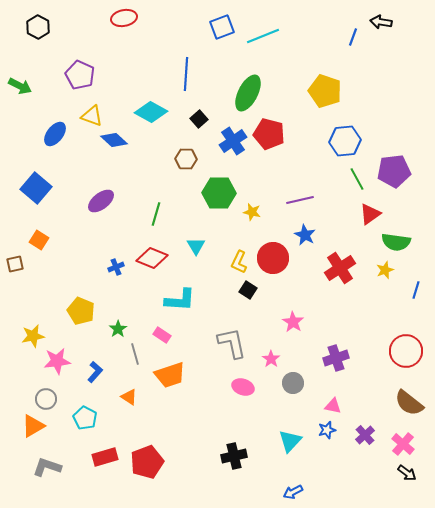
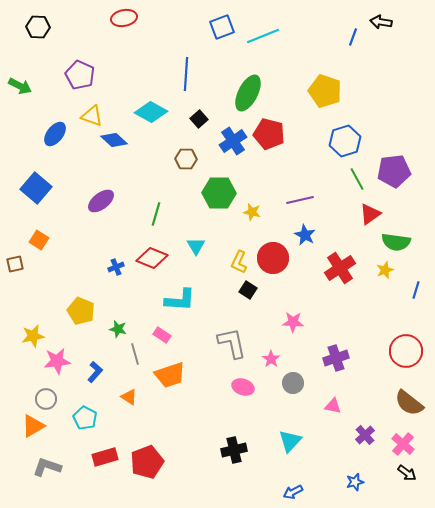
black hexagon at (38, 27): rotated 25 degrees counterclockwise
blue hexagon at (345, 141): rotated 12 degrees counterclockwise
pink star at (293, 322): rotated 30 degrees counterclockwise
green star at (118, 329): rotated 24 degrees counterclockwise
blue star at (327, 430): moved 28 px right, 52 px down
black cross at (234, 456): moved 6 px up
